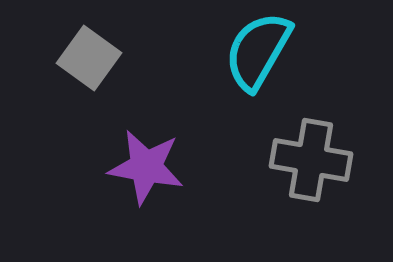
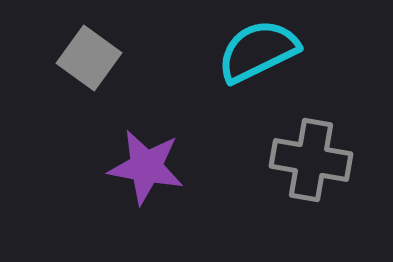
cyan semicircle: rotated 34 degrees clockwise
